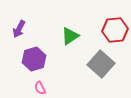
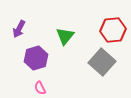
red hexagon: moved 2 px left
green triangle: moved 5 px left; rotated 18 degrees counterclockwise
purple hexagon: moved 2 px right, 1 px up
gray square: moved 1 px right, 2 px up
